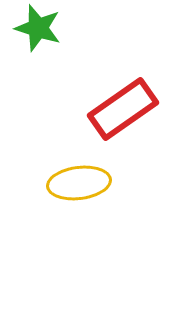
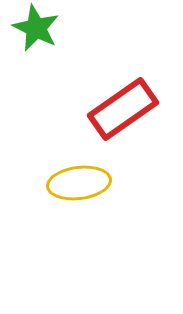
green star: moved 2 px left; rotated 9 degrees clockwise
